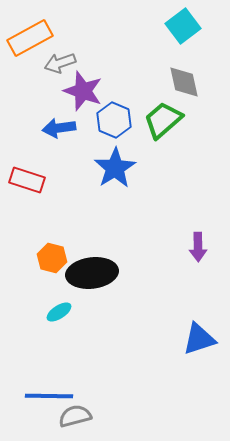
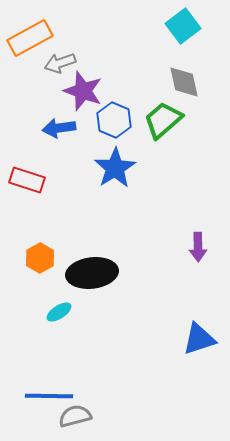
orange hexagon: moved 12 px left; rotated 16 degrees clockwise
